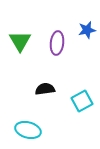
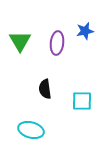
blue star: moved 2 px left, 1 px down
black semicircle: rotated 90 degrees counterclockwise
cyan square: rotated 30 degrees clockwise
cyan ellipse: moved 3 px right
